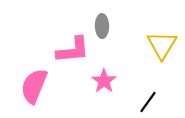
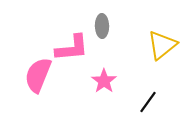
yellow triangle: rotated 20 degrees clockwise
pink L-shape: moved 1 px left, 2 px up
pink semicircle: moved 4 px right, 11 px up
